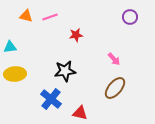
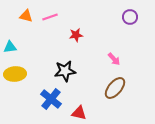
red triangle: moved 1 px left
